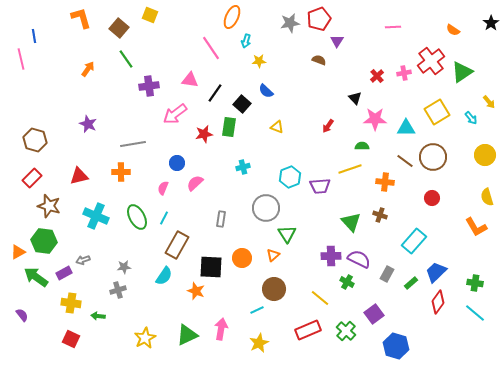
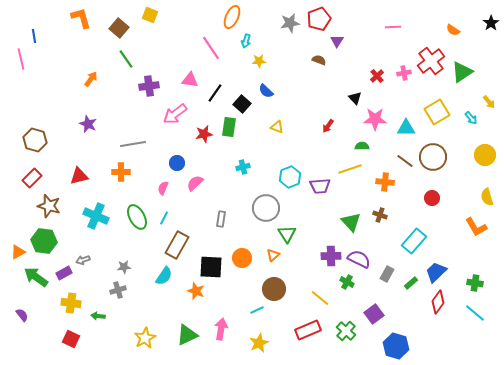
orange arrow at (88, 69): moved 3 px right, 10 px down
